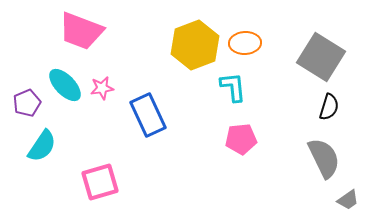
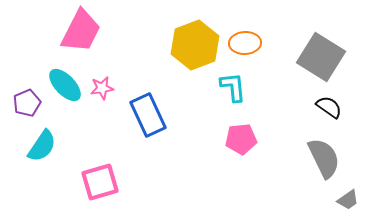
pink trapezoid: rotated 84 degrees counterclockwise
black semicircle: rotated 72 degrees counterclockwise
